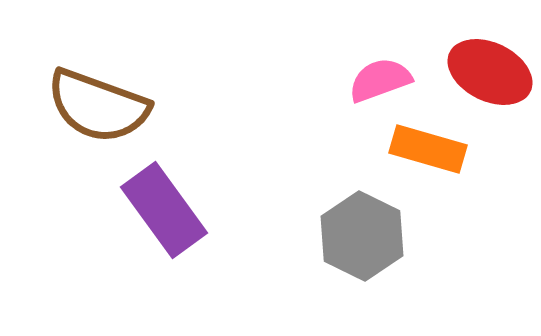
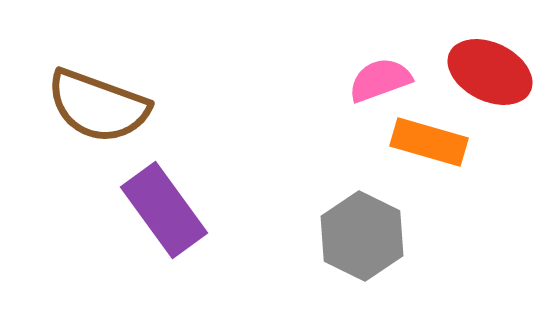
orange rectangle: moved 1 px right, 7 px up
